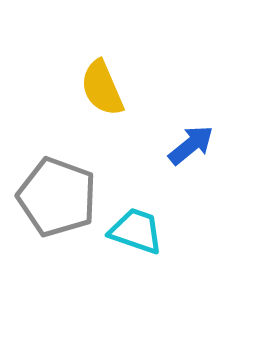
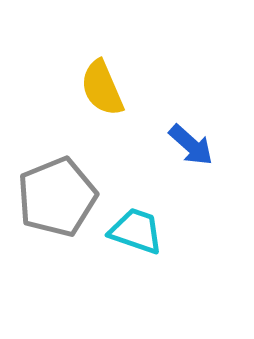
blue arrow: rotated 81 degrees clockwise
gray pentagon: rotated 30 degrees clockwise
